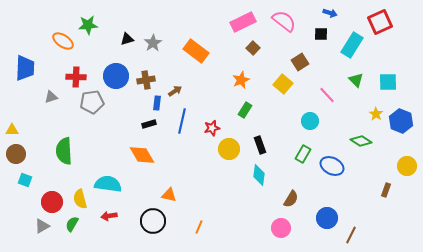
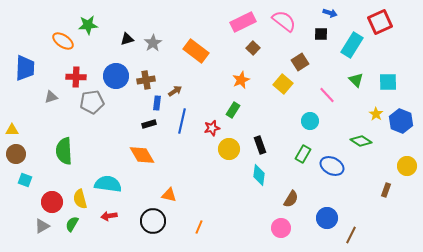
green rectangle at (245, 110): moved 12 px left
